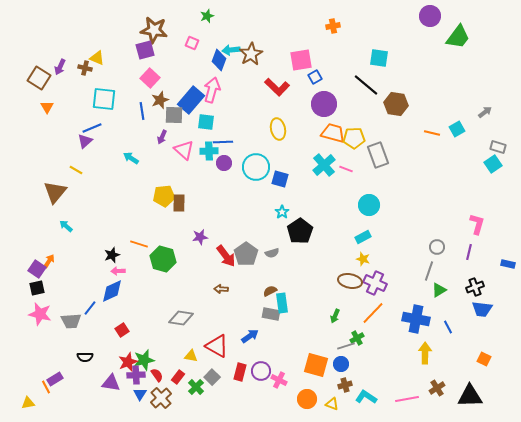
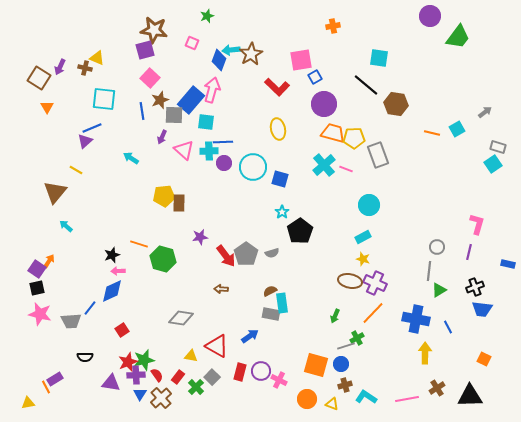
cyan circle at (256, 167): moved 3 px left
gray line at (429, 271): rotated 12 degrees counterclockwise
